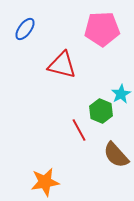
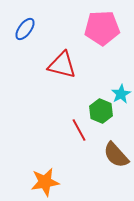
pink pentagon: moved 1 px up
